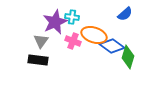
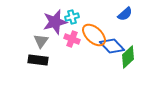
cyan cross: rotated 24 degrees counterclockwise
purple star: rotated 10 degrees clockwise
orange ellipse: rotated 25 degrees clockwise
pink cross: moved 1 px left, 2 px up
blue diamond: rotated 10 degrees clockwise
green diamond: rotated 30 degrees clockwise
